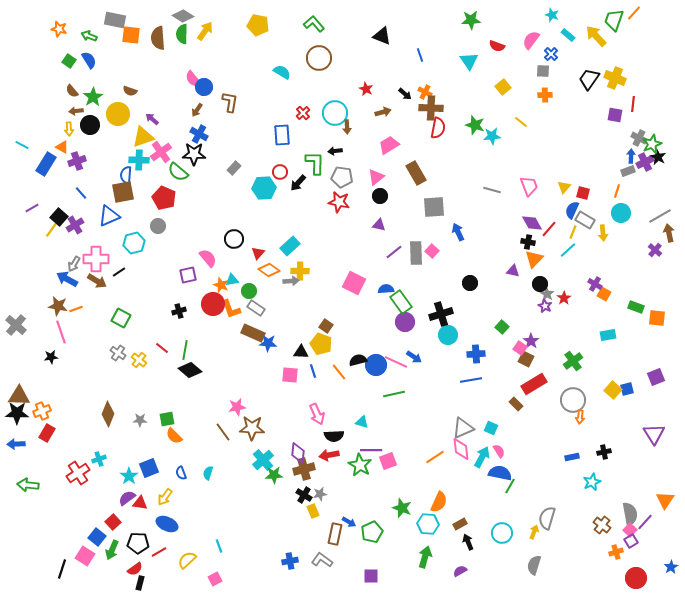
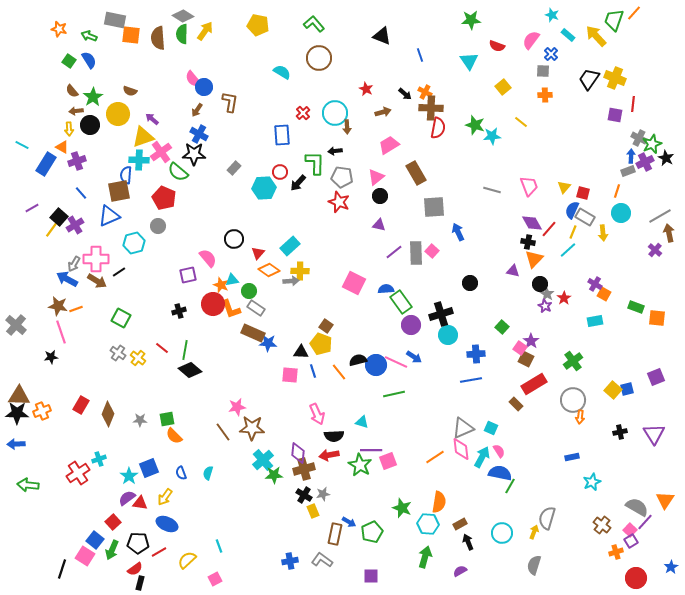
black star at (658, 157): moved 8 px right, 1 px down
brown square at (123, 192): moved 4 px left, 1 px up
red star at (339, 202): rotated 10 degrees clockwise
gray rectangle at (585, 220): moved 3 px up
purple circle at (405, 322): moved 6 px right, 3 px down
cyan rectangle at (608, 335): moved 13 px left, 14 px up
yellow cross at (139, 360): moved 1 px left, 2 px up
red rectangle at (47, 433): moved 34 px right, 28 px up
black cross at (604, 452): moved 16 px right, 20 px up
gray star at (320, 494): moved 3 px right
orange semicircle at (439, 502): rotated 15 degrees counterclockwise
gray semicircle at (630, 514): moved 7 px right, 7 px up; rotated 50 degrees counterclockwise
blue square at (97, 537): moved 2 px left, 3 px down
